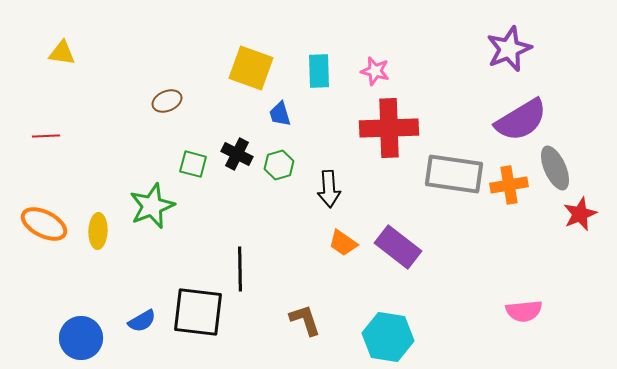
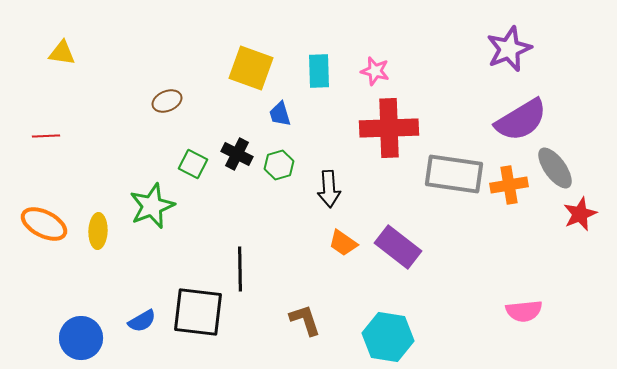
green square: rotated 12 degrees clockwise
gray ellipse: rotated 12 degrees counterclockwise
